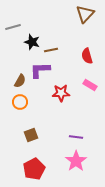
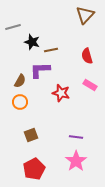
brown triangle: moved 1 px down
red star: rotated 18 degrees clockwise
